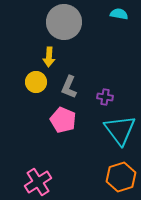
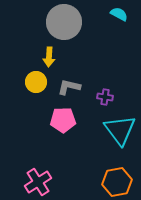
cyan semicircle: rotated 18 degrees clockwise
gray L-shape: rotated 80 degrees clockwise
pink pentagon: rotated 25 degrees counterclockwise
orange hexagon: moved 4 px left, 5 px down; rotated 8 degrees clockwise
